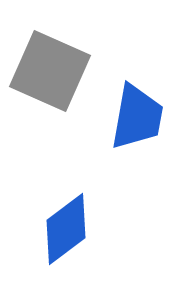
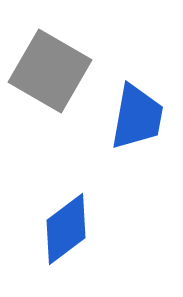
gray square: rotated 6 degrees clockwise
